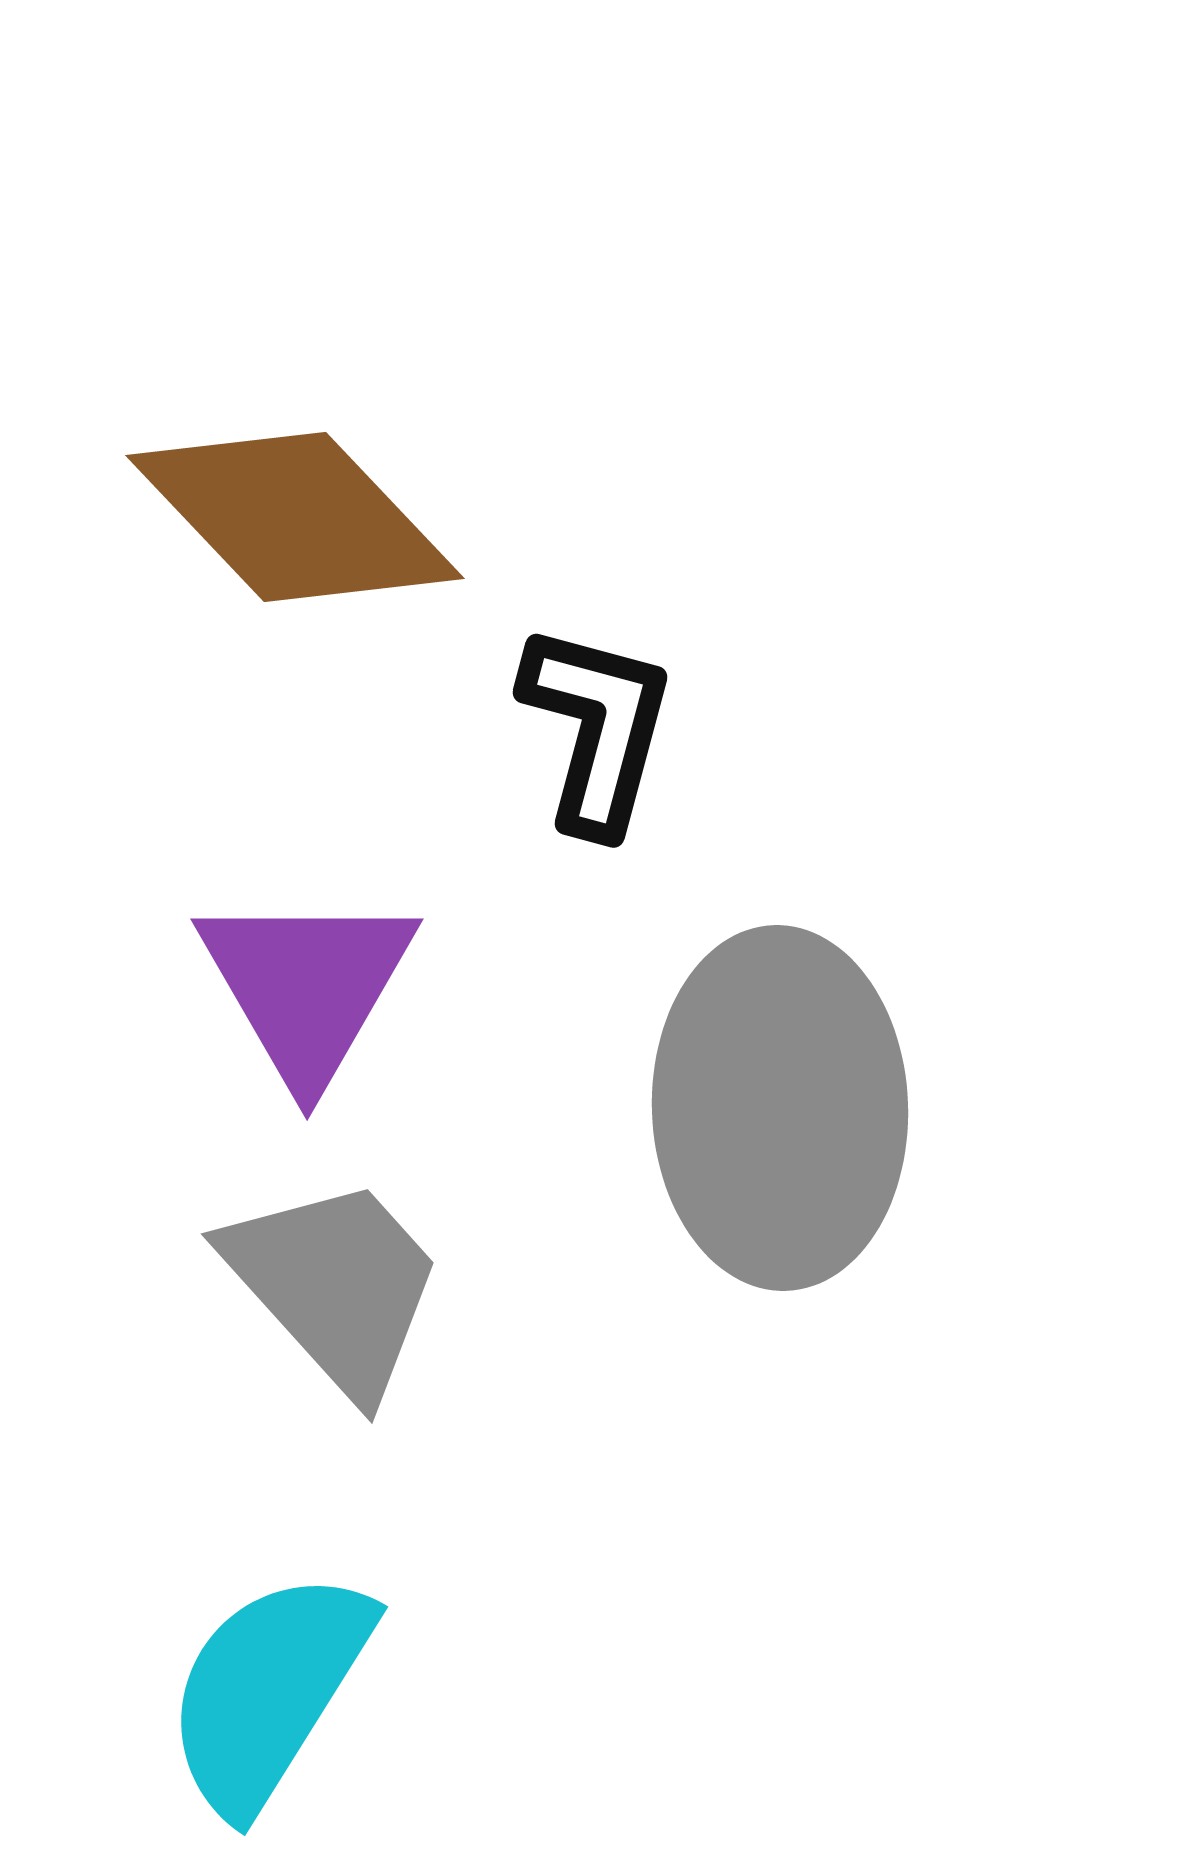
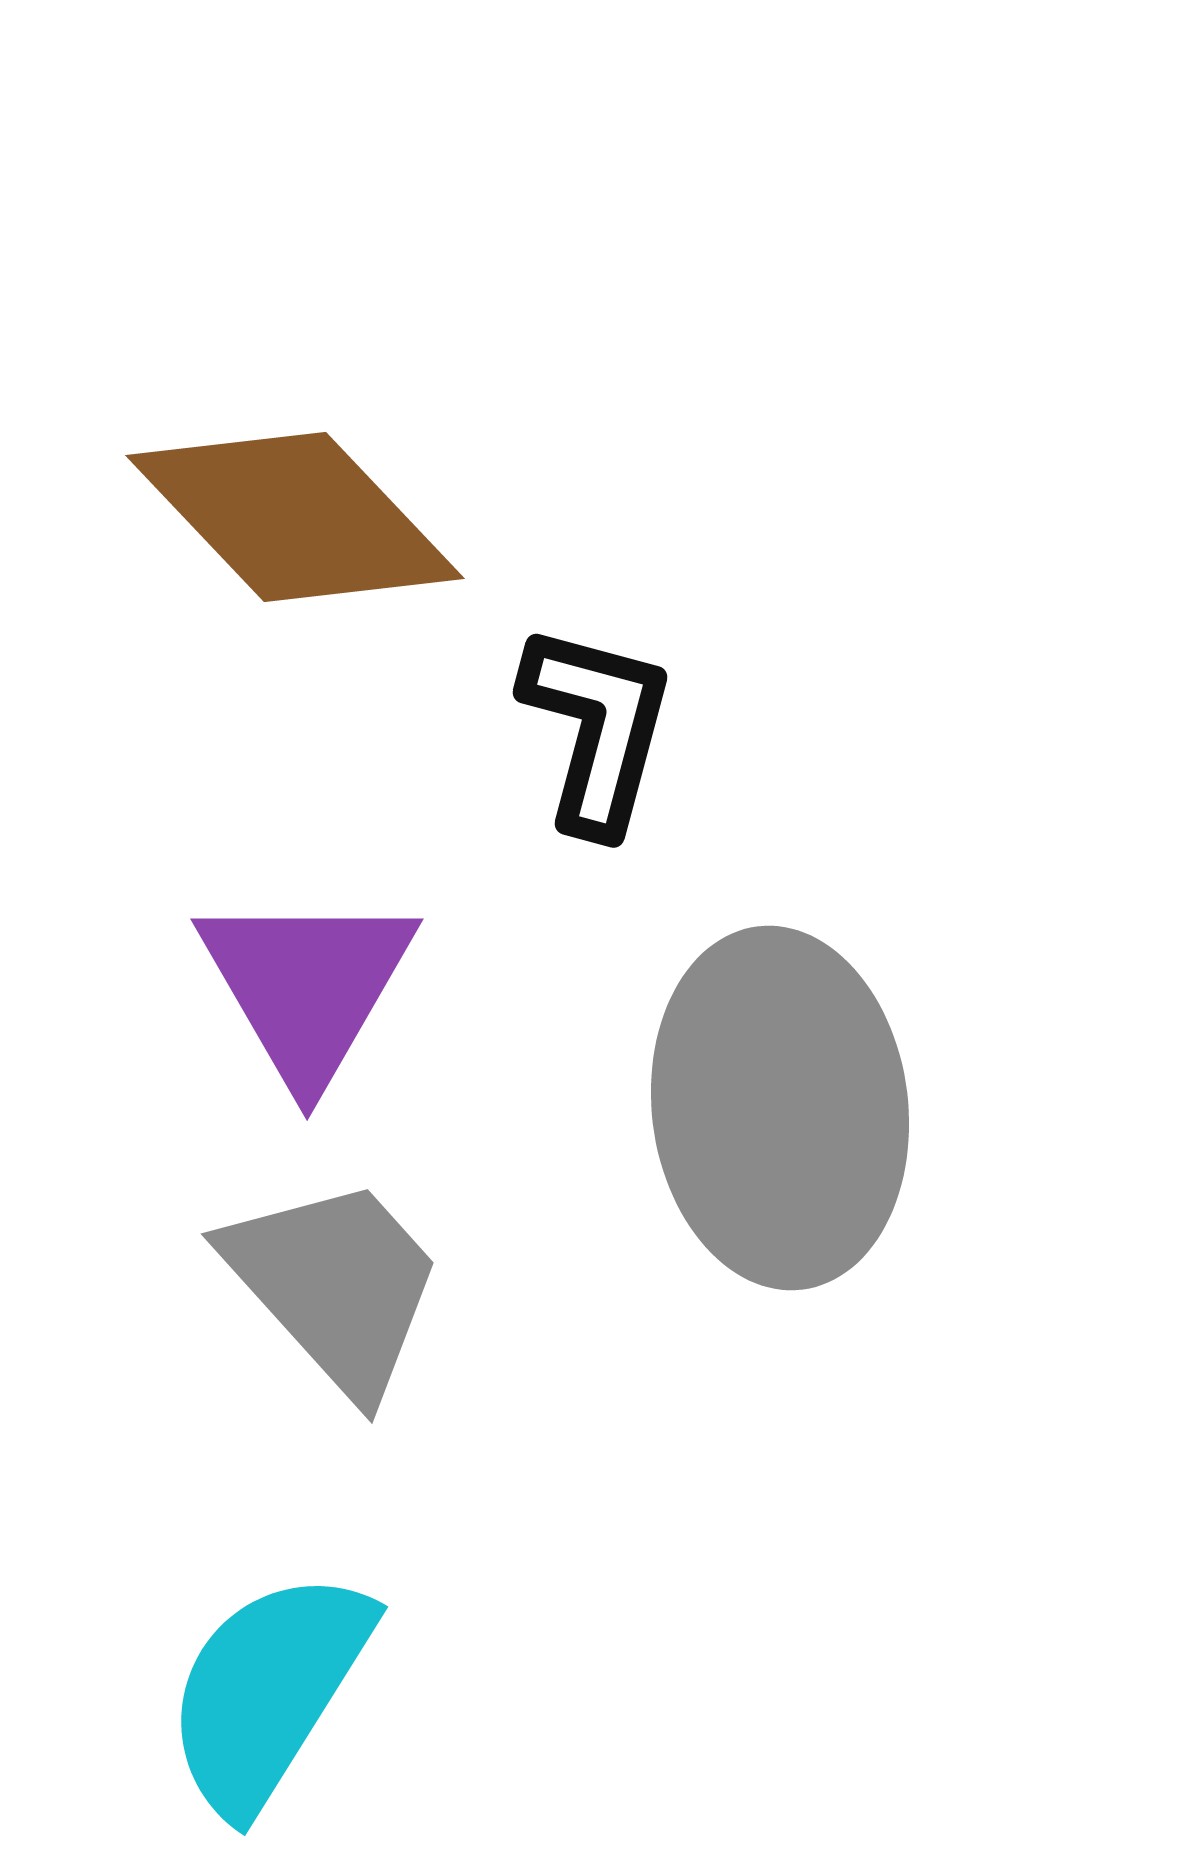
gray ellipse: rotated 5 degrees counterclockwise
